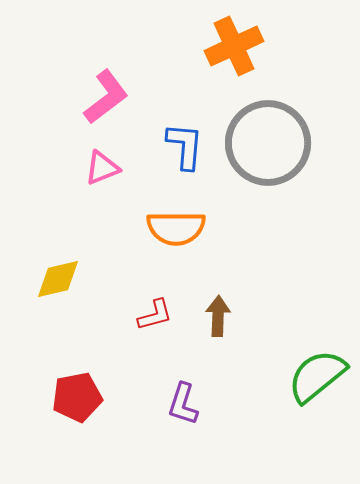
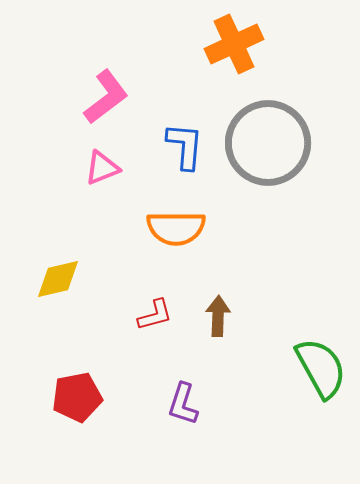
orange cross: moved 2 px up
green semicircle: moved 4 px right, 8 px up; rotated 100 degrees clockwise
